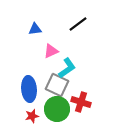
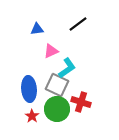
blue triangle: moved 2 px right
red star: rotated 24 degrees counterclockwise
